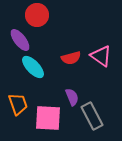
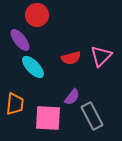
pink triangle: rotated 40 degrees clockwise
purple semicircle: rotated 60 degrees clockwise
orange trapezoid: moved 3 px left; rotated 25 degrees clockwise
